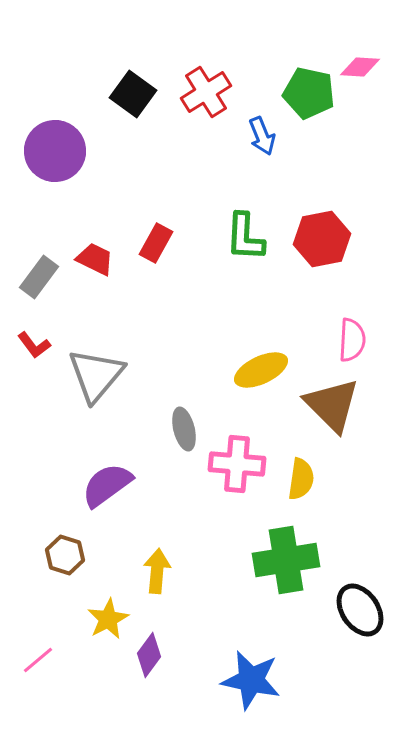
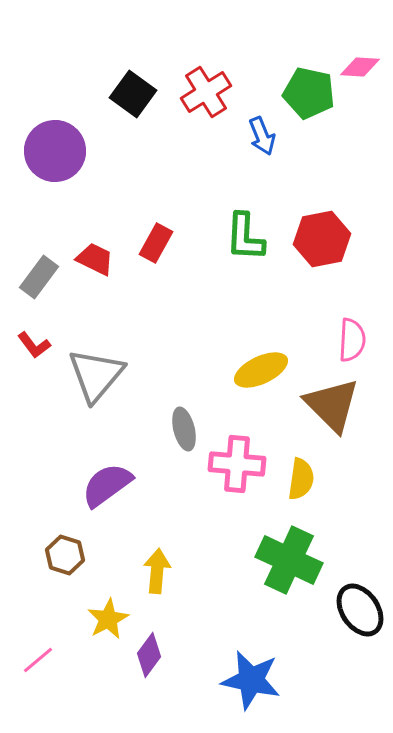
green cross: moved 3 px right; rotated 34 degrees clockwise
